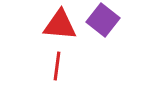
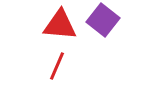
red line: rotated 16 degrees clockwise
